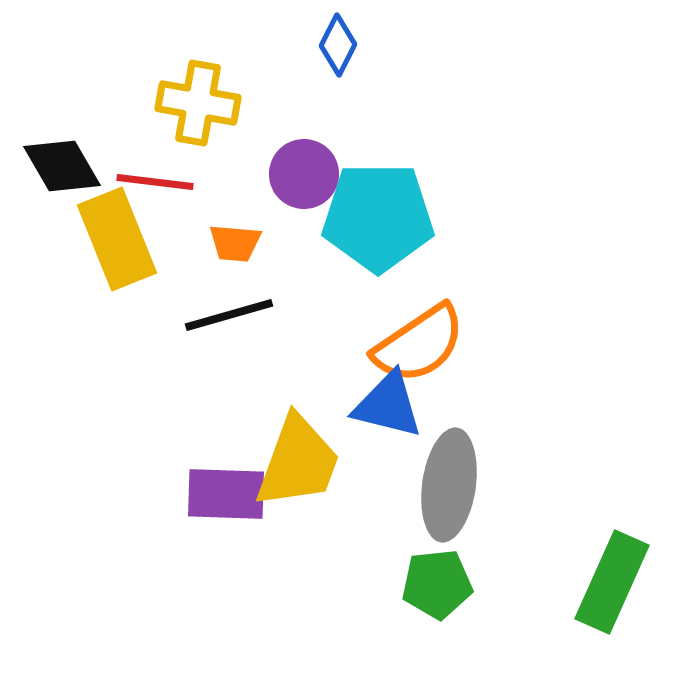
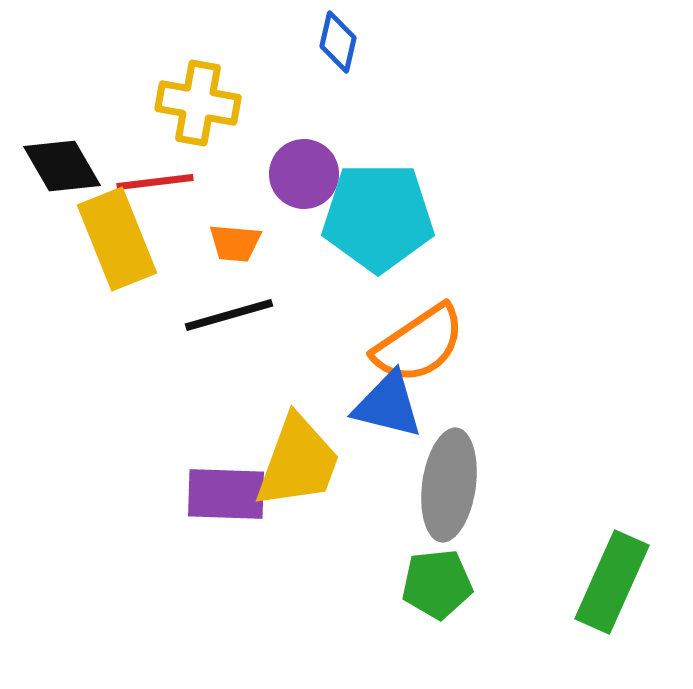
blue diamond: moved 3 px up; rotated 14 degrees counterclockwise
red line: rotated 14 degrees counterclockwise
